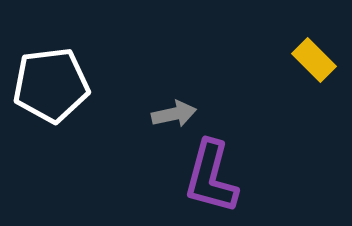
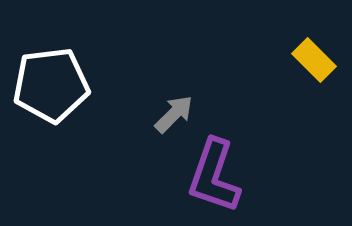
gray arrow: rotated 33 degrees counterclockwise
purple L-shape: moved 3 px right, 1 px up; rotated 4 degrees clockwise
